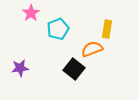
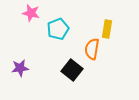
pink star: rotated 24 degrees counterclockwise
orange semicircle: rotated 60 degrees counterclockwise
black square: moved 2 px left, 1 px down
